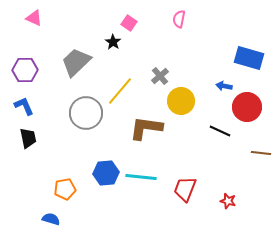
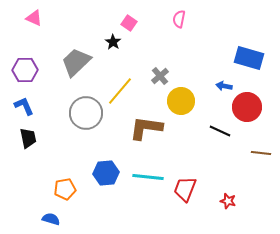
cyan line: moved 7 px right
